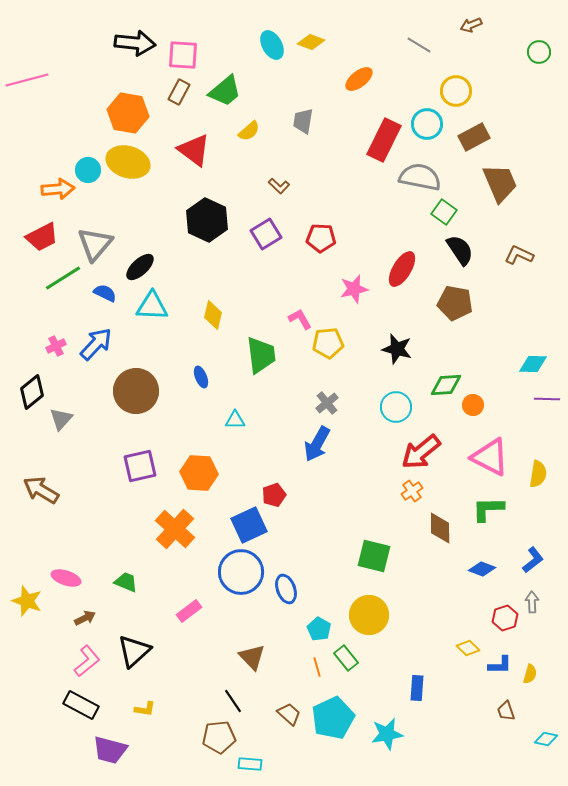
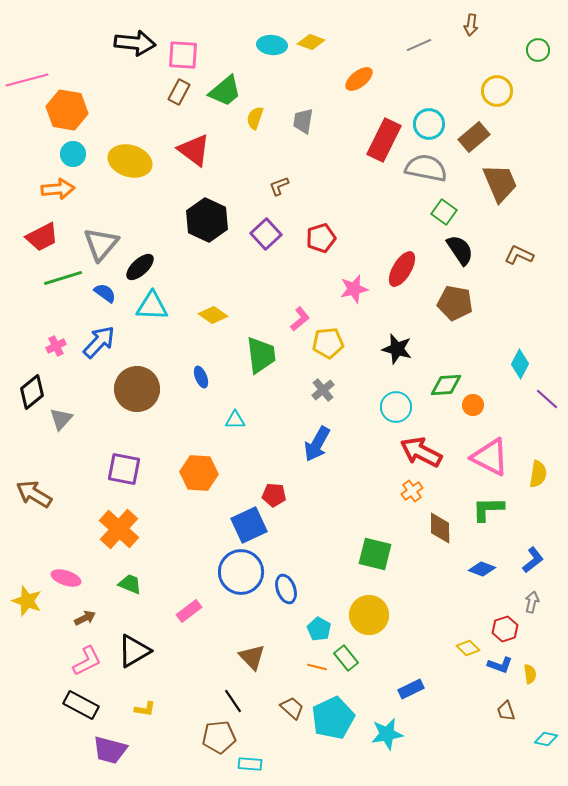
brown arrow at (471, 25): rotated 60 degrees counterclockwise
cyan ellipse at (272, 45): rotated 56 degrees counterclockwise
gray line at (419, 45): rotated 55 degrees counterclockwise
green circle at (539, 52): moved 1 px left, 2 px up
yellow circle at (456, 91): moved 41 px right
orange hexagon at (128, 113): moved 61 px left, 3 px up
cyan circle at (427, 124): moved 2 px right
yellow semicircle at (249, 131): moved 6 px right, 13 px up; rotated 150 degrees clockwise
brown rectangle at (474, 137): rotated 12 degrees counterclockwise
yellow ellipse at (128, 162): moved 2 px right, 1 px up
cyan circle at (88, 170): moved 15 px left, 16 px up
gray semicircle at (420, 177): moved 6 px right, 9 px up
brown L-shape at (279, 186): rotated 115 degrees clockwise
purple square at (266, 234): rotated 12 degrees counterclockwise
red pentagon at (321, 238): rotated 20 degrees counterclockwise
gray triangle at (95, 244): moved 6 px right
green line at (63, 278): rotated 15 degrees clockwise
blue semicircle at (105, 293): rotated 10 degrees clockwise
yellow diamond at (213, 315): rotated 68 degrees counterclockwise
pink L-shape at (300, 319): rotated 80 degrees clockwise
blue arrow at (96, 344): moved 3 px right, 2 px up
cyan diamond at (533, 364): moved 13 px left; rotated 64 degrees counterclockwise
brown circle at (136, 391): moved 1 px right, 2 px up
purple line at (547, 399): rotated 40 degrees clockwise
gray cross at (327, 403): moved 4 px left, 13 px up
red arrow at (421, 452): rotated 66 degrees clockwise
purple square at (140, 466): moved 16 px left, 3 px down; rotated 24 degrees clockwise
brown arrow at (41, 490): moved 7 px left, 4 px down
red pentagon at (274, 495): rotated 25 degrees clockwise
orange cross at (175, 529): moved 56 px left
green square at (374, 556): moved 1 px right, 2 px up
green trapezoid at (126, 582): moved 4 px right, 2 px down
gray arrow at (532, 602): rotated 15 degrees clockwise
red hexagon at (505, 618): moved 11 px down
black triangle at (134, 651): rotated 12 degrees clockwise
pink L-shape at (87, 661): rotated 12 degrees clockwise
blue L-shape at (500, 665): rotated 20 degrees clockwise
orange line at (317, 667): rotated 60 degrees counterclockwise
yellow semicircle at (530, 674): rotated 24 degrees counterclockwise
blue rectangle at (417, 688): moved 6 px left, 1 px down; rotated 60 degrees clockwise
brown trapezoid at (289, 714): moved 3 px right, 6 px up
